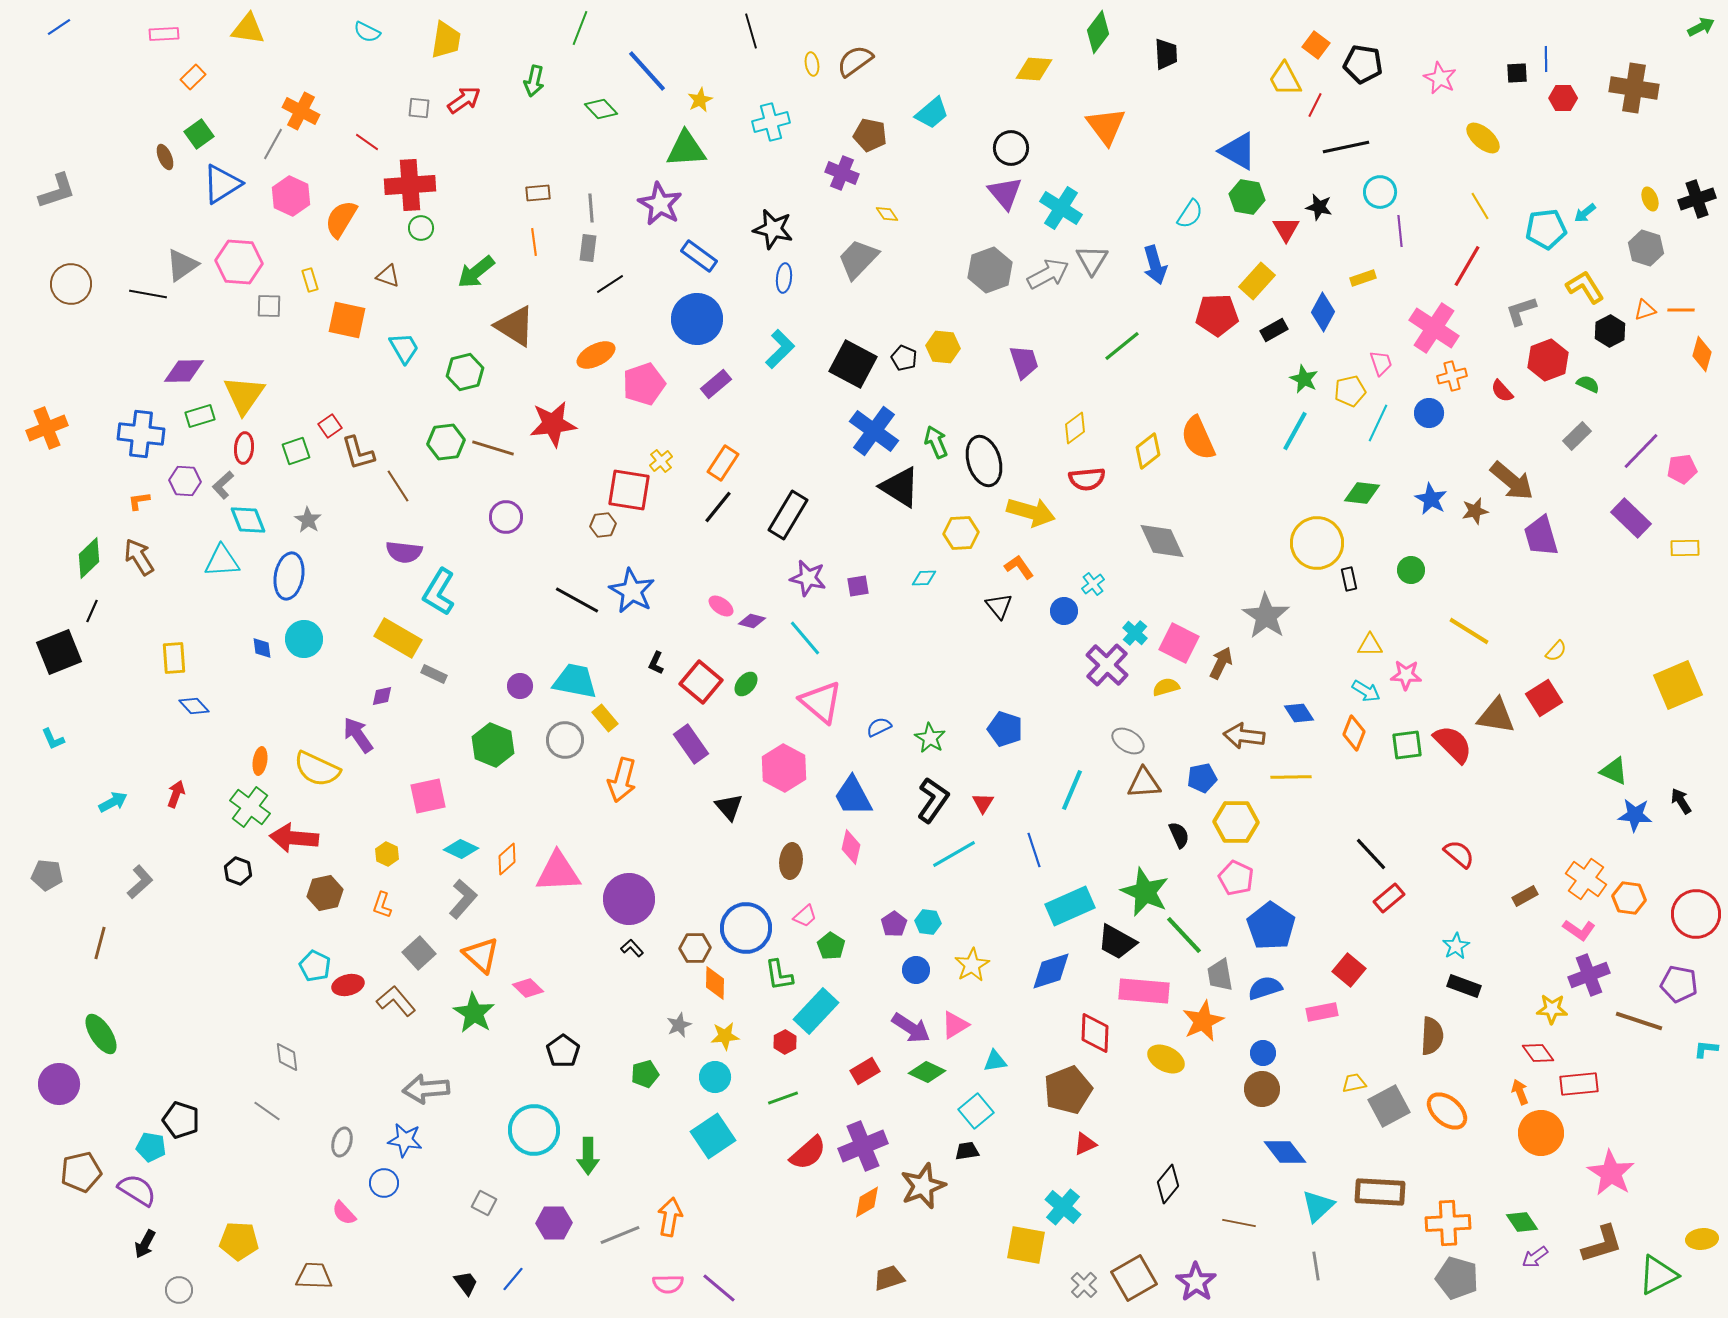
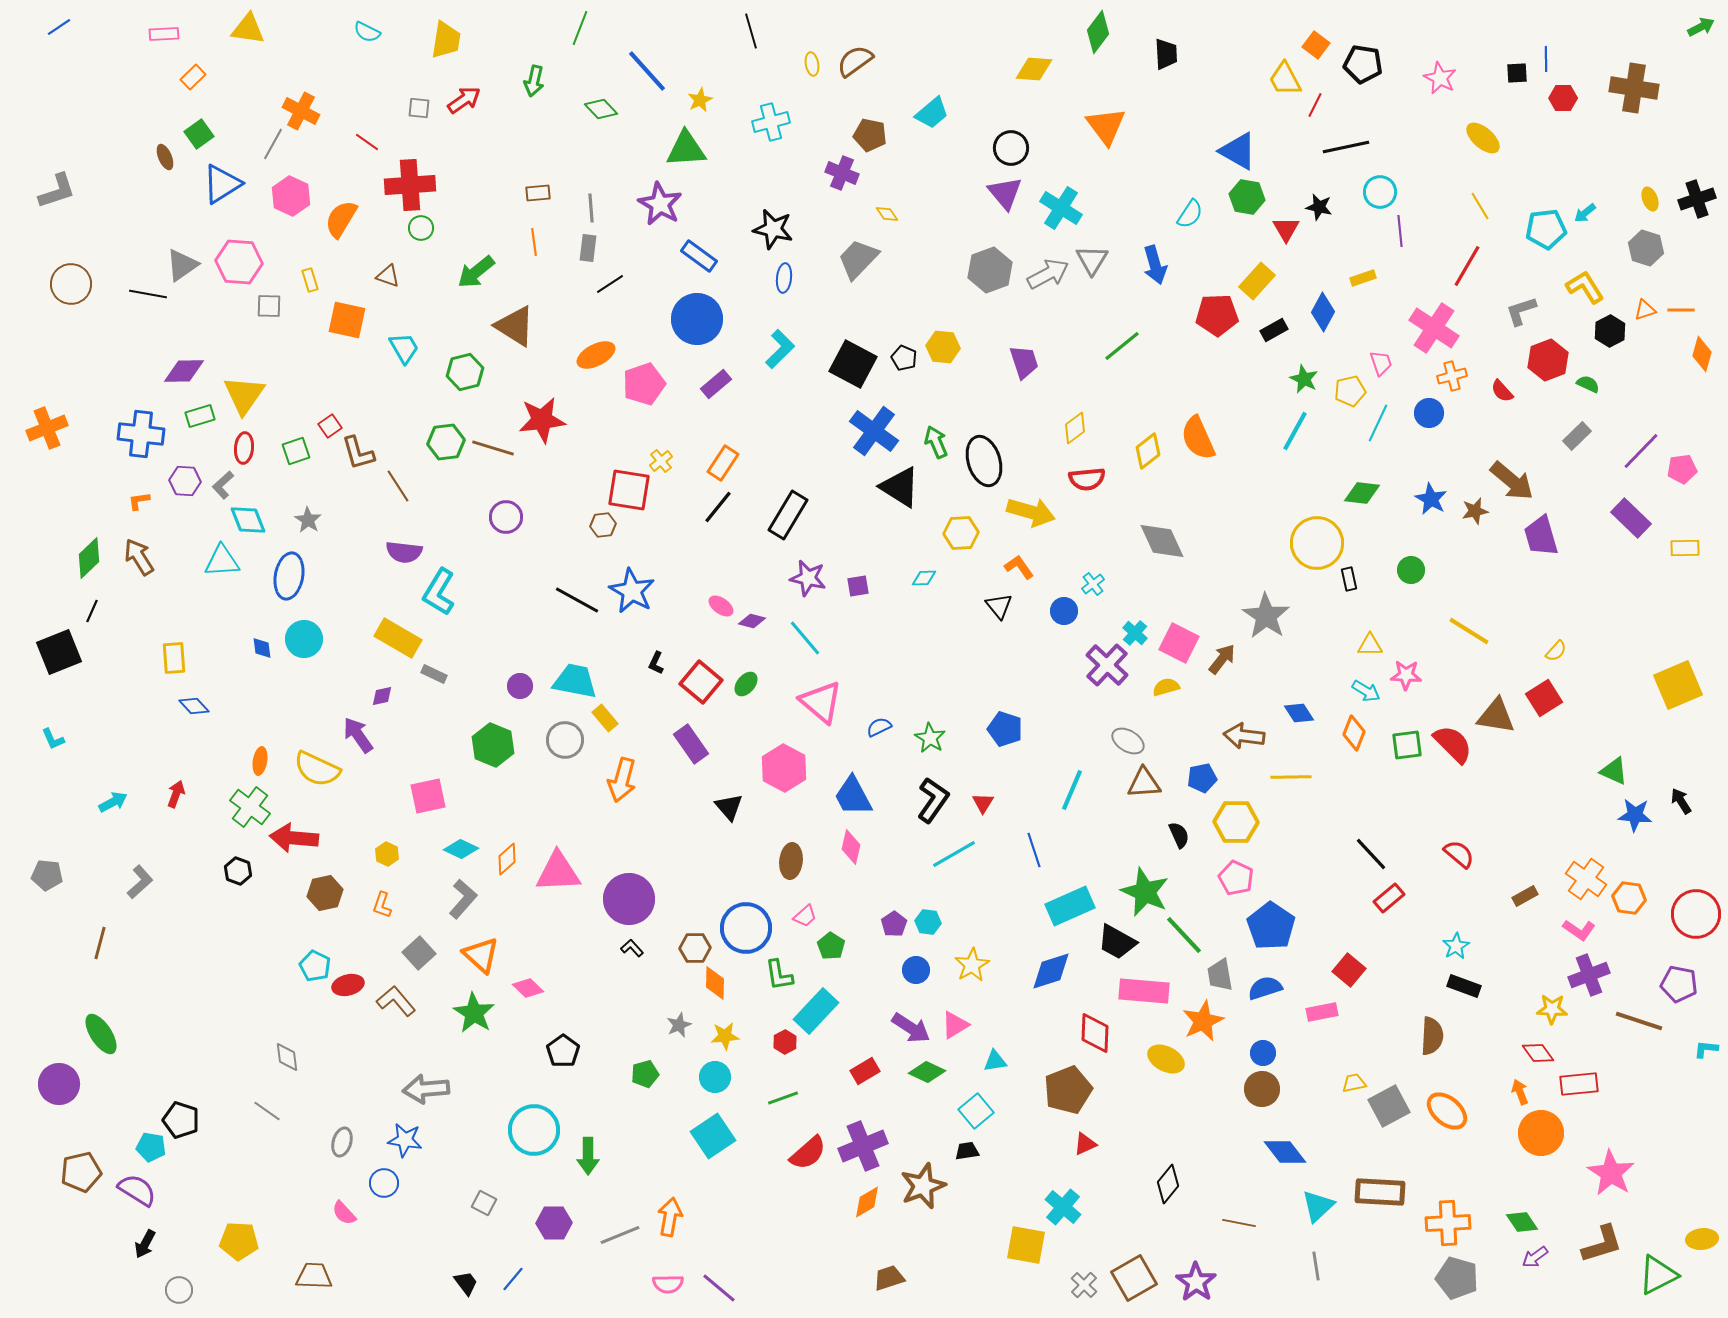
red star at (553, 424): moved 11 px left, 4 px up
brown arrow at (1221, 663): moved 1 px right, 4 px up; rotated 12 degrees clockwise
